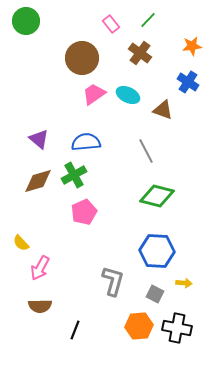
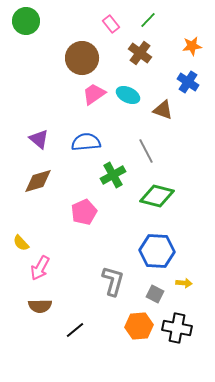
green cross: moved 39 px right
black line: rotated 30 degrees clockwise
